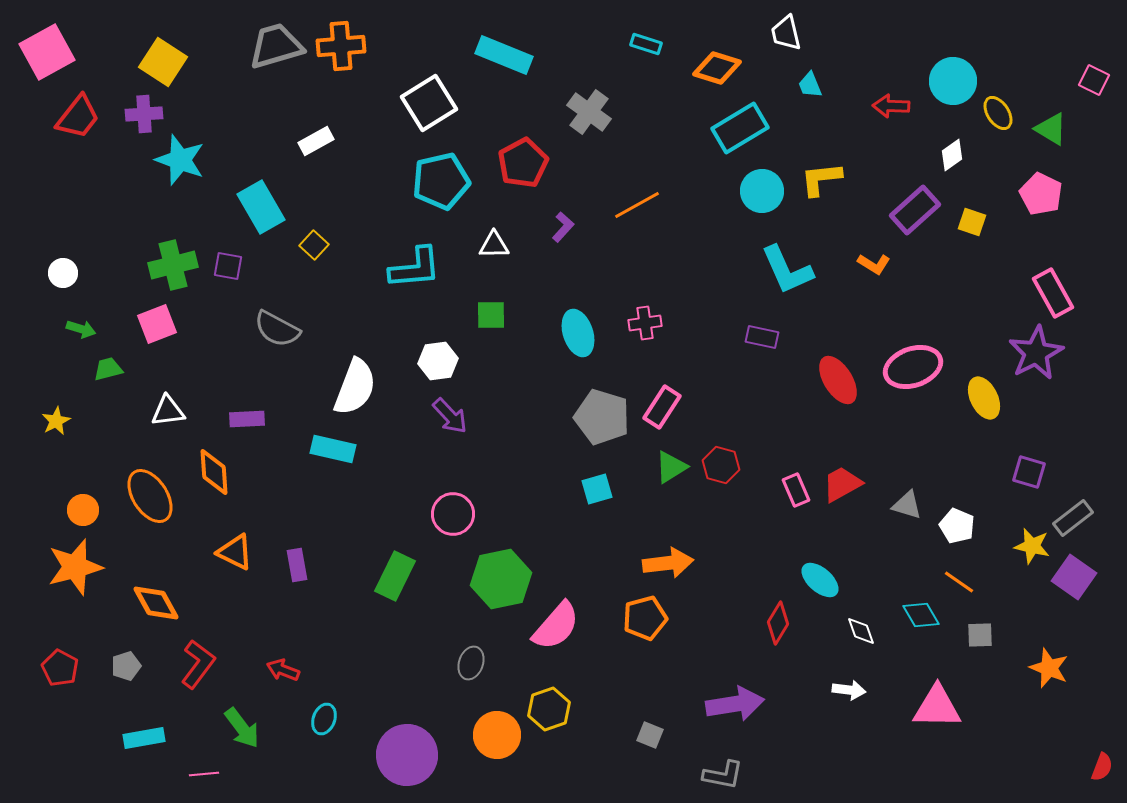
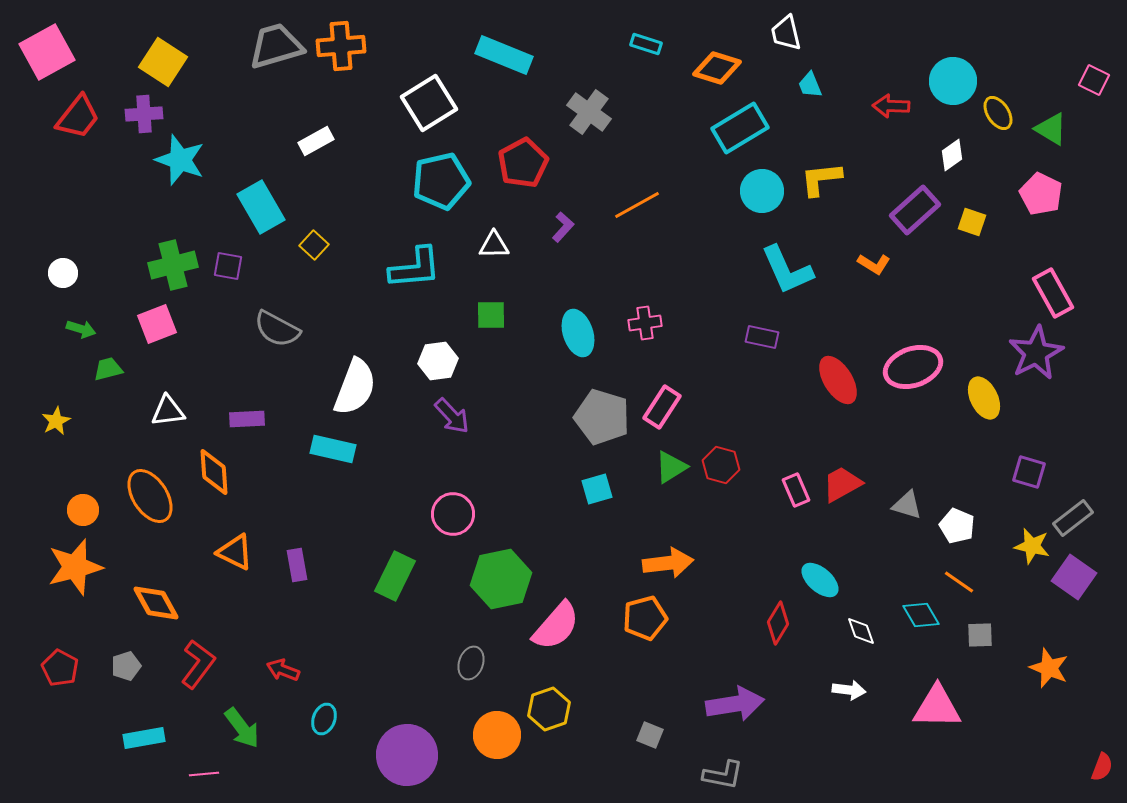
purple arrow at (450, 416): moved 2 px right
